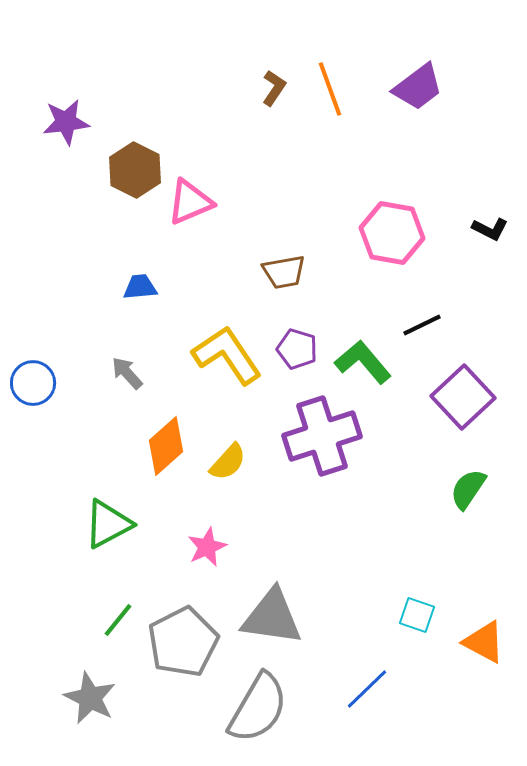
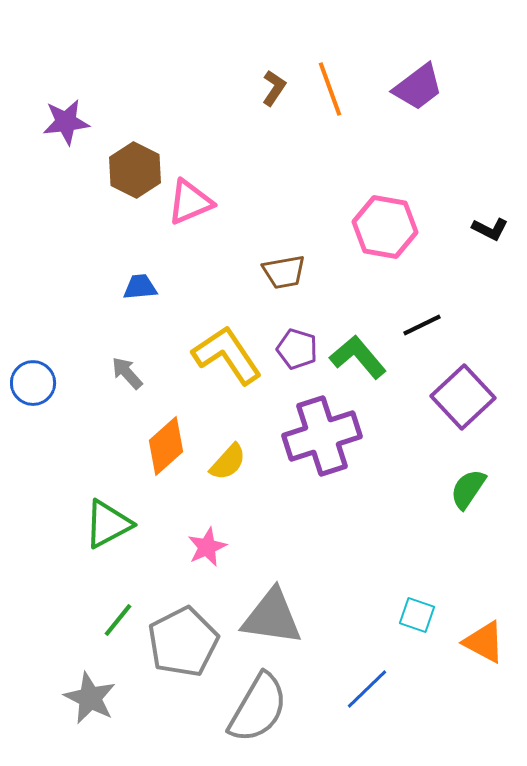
pink hexagon: moved 7 px left, 6 px up
green L-shape: moved 5 px left, 5 px up
